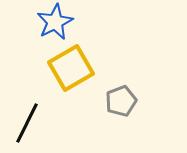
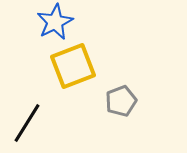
yellow square: moved 2 px right, 2 px up; rotated 9 degrees clockwise
black line: rotated 6 degrees clockwise
